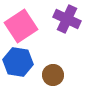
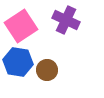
purple cross: moved 1 px left, 1 px down
brown circle: moved 6 px left, 5 px up
